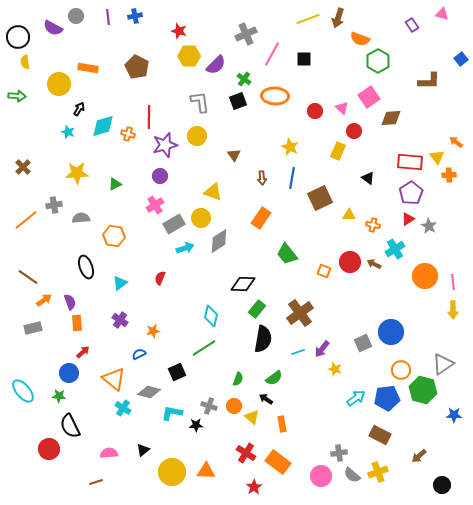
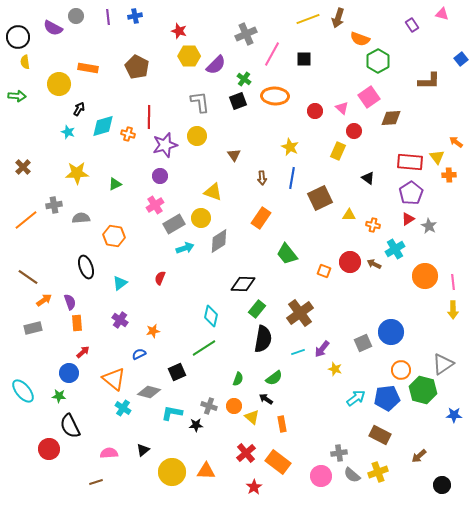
red cross at (246, 453): rotated 18 degrees clockwise
